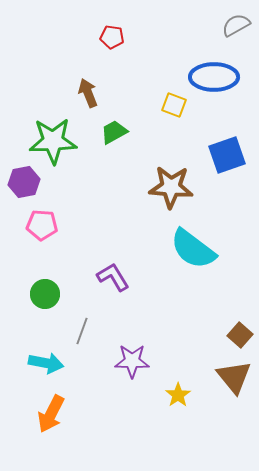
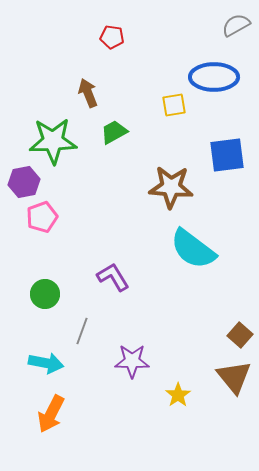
yellow square: rotated 30 degrees counterclockwise
blue square: rotated 12 degrees clockwise
pink pentagon: moved 8 px up; rotated 24 degrees counterclockwise
